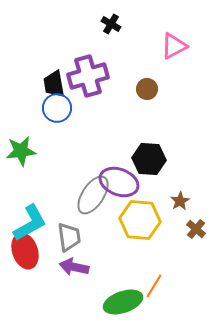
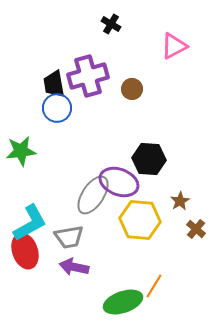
brown circle: moved 15 px left
gray trapezoid: rotated 88 degrees clockwise
